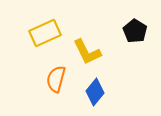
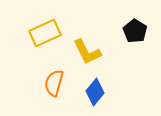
orange semicircle: moved 2 px left, 4 px down
